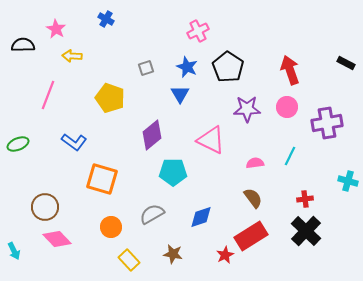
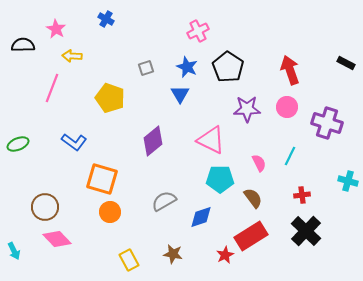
pink line: moved 4 px right, 7 px up
purple cross: rotated 28 degrees clockwise
purple diamond: moved 1 px right, 6 px down
pink semicircle: moved 4 px right; rotated 72 degrees clockwise
cyan pentagon: moved 47 px right, 7 px down
red cross: moved 3 px left, 4 px up
gray semicircle: moved 12 px right, 13 px up
orange circle: moved 1 px left, 15 px up
yellow rectangle: rotated 15 degrees clockwise
